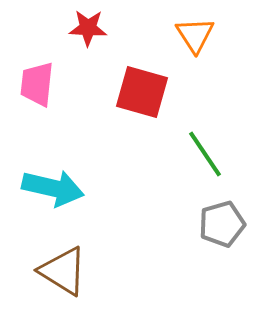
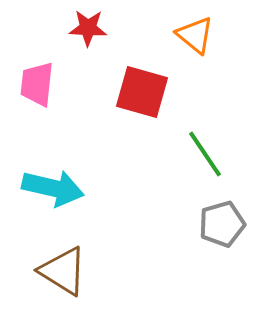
orange triangle: rotated 18 degrees counterclockwise
